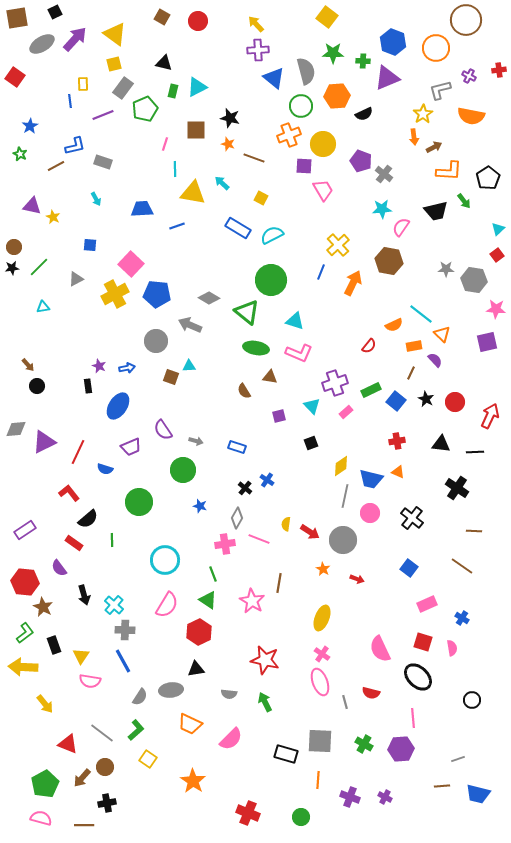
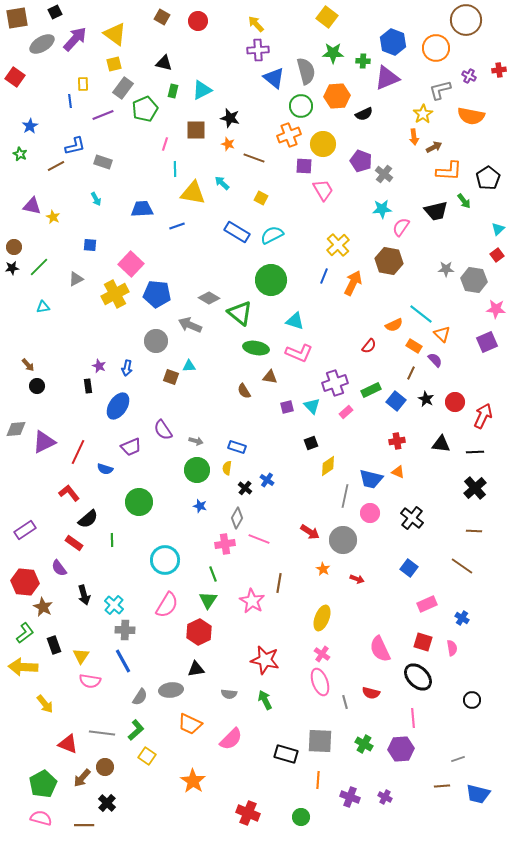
cyan triangle at (197, 87): moved 5 px right, 3 px down
blue rectangle at (238, 228): moved 1 px left, 4 px down
blue line at (321, 272): moved 3 px right, 4 px down
green triangle at (247, 312): moved 7 px left, 1 px down
purple square at (487, 342): rotated 10 degrees counterclockwise
orange rectangle at (414, 346): rotated 42 degrees clockwise
blue arrow at (127, 368): rotated 112 degrees clockwise
purple square at (279, 416): moved 8 px right, 9 px up
red arrow at (490, 416): moved 7 px left
yellow diamond at (341, 466): moved 13 px left
green circle at (183, 470): moved 14 px right
black cross at (457, 488): moved 18 px right; rotated 15 degrees clockwise
yellow semicircle at (286, 524): moved 59 px left, 56 px up
green triangle at (208, 600): rotated 30 degrees clockwise
green arrow at (265, 702): moved 2 px up
gray line at (102, 733): rotated 30 degrees counterclockwise
yellow square at (148, 759): moved 1 px left, 3 px up
green pentagon at (45, 784): moved 2 px left
black cross at (107, 803): rotated 36 degrees counterclockwise
